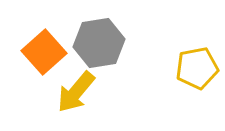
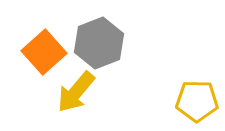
gray hexagon: rotated 12 degrees counterclockwise
yellow pentagon: moved 33 px down; rotated 12 degrees clockwise
